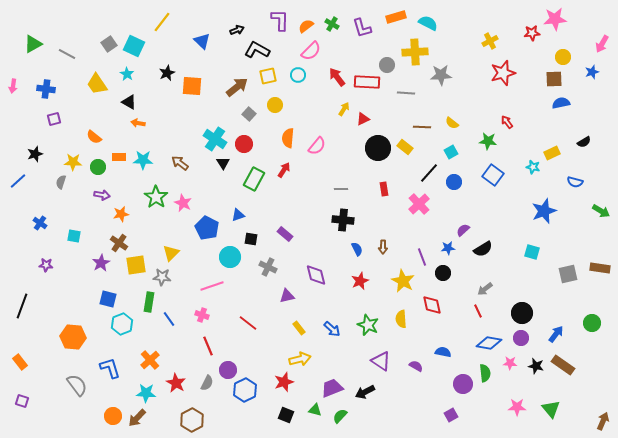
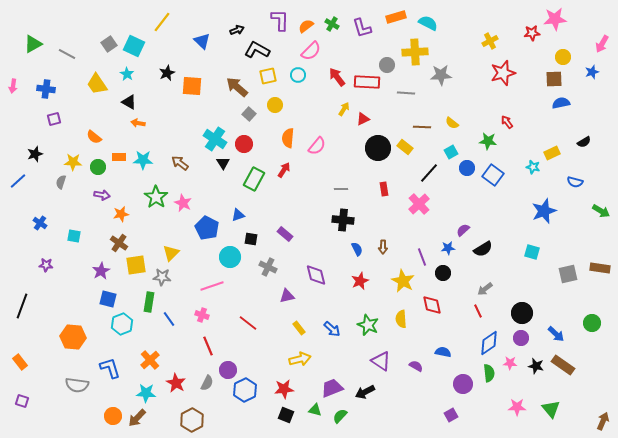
brown arrow at (237, 87): rotated 100 degrees counterclockwise
blue circle at (454, 182): moved 13 px right, 14 px up
purple star at (101, 263): moved 8 px down
blue arrow at (556, 334): rotated 96 degrees clockwise
blue diamond at (489, 343): rotated 45 degrees counterclockwise
green semicircle at (485, 373): moved 4 px right
red star at (284, 382): moved 7 px down; rotated 12 degrees clockwise
gray semicircle at (77, 385): rotated 135 degrees clockwise
